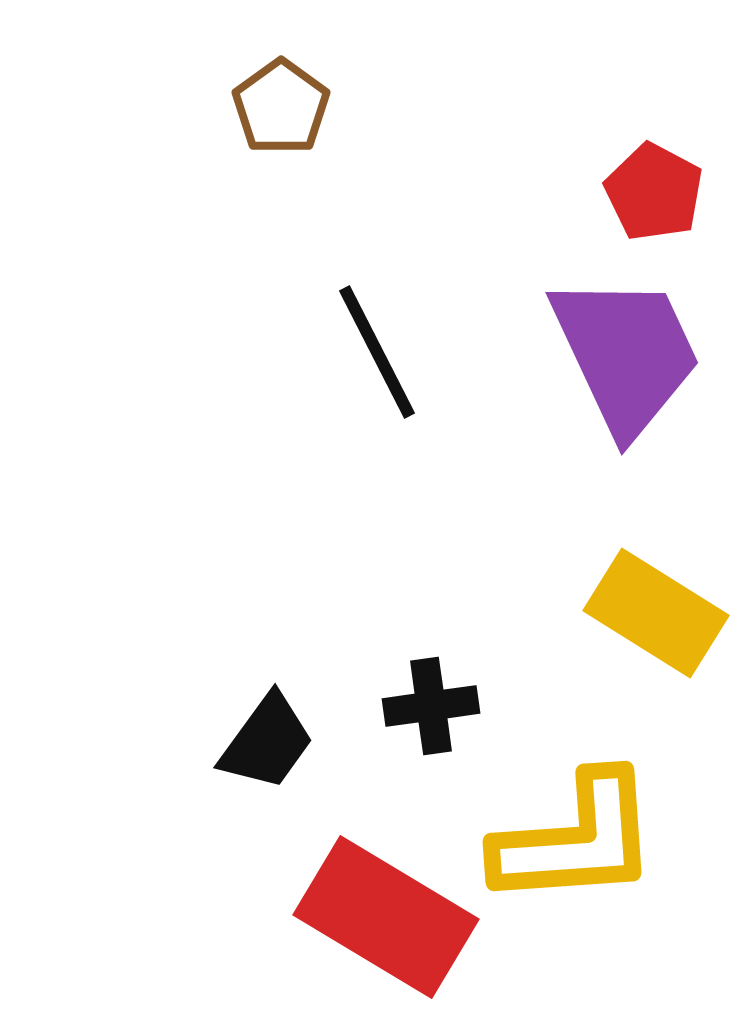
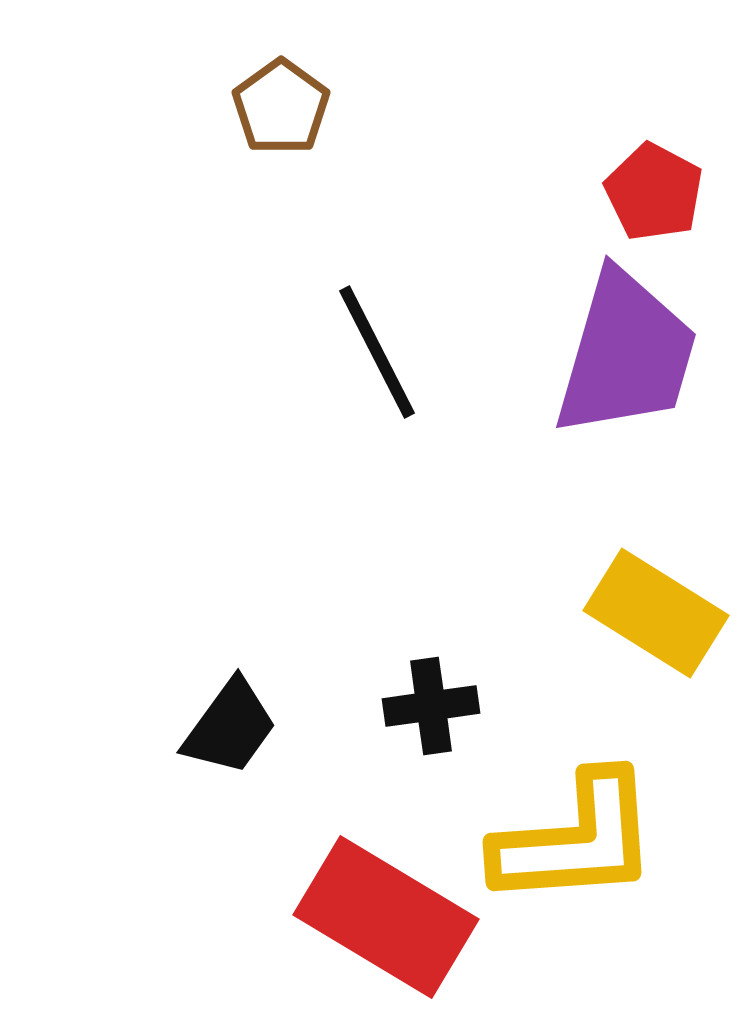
purple trapezoid: rotated 41 degrees clockwise
black trapezoid: moved 37 px left, 15 px up
